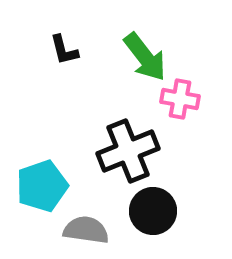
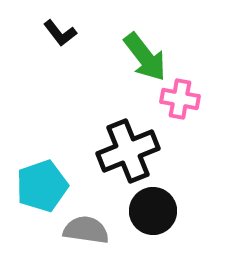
black L-shape: moved 4 px left, 17 px up; rotated 24 degrees counterclockwise
